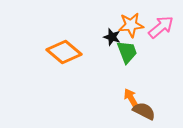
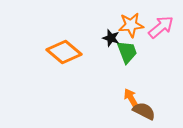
black star: moved 1 px left, 1 px down
